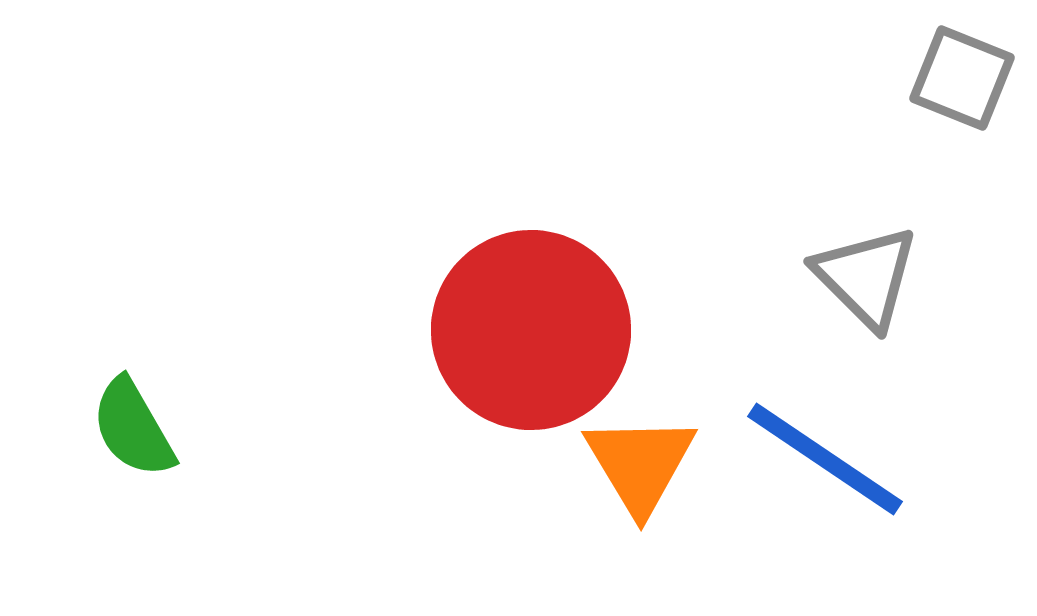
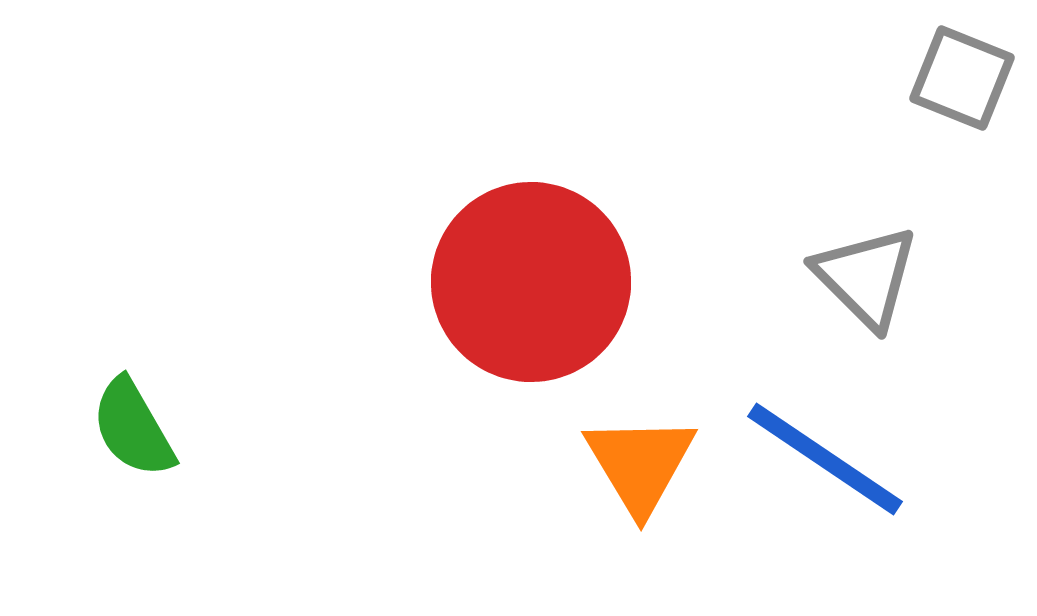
red circle: moved 48 px up
